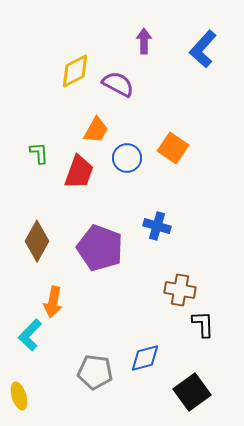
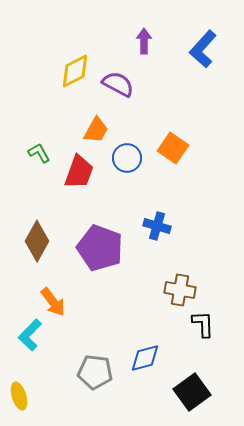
green L-shape: rotated 25 degrees counterclockwise
orange arrow: rotated 48 degrees counterclockwise
